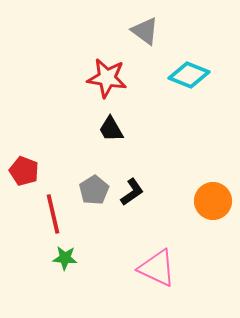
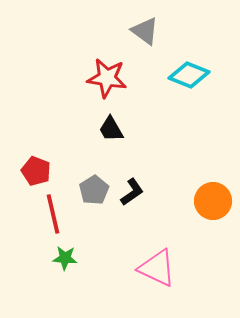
red pentagon: moved 12 px right
